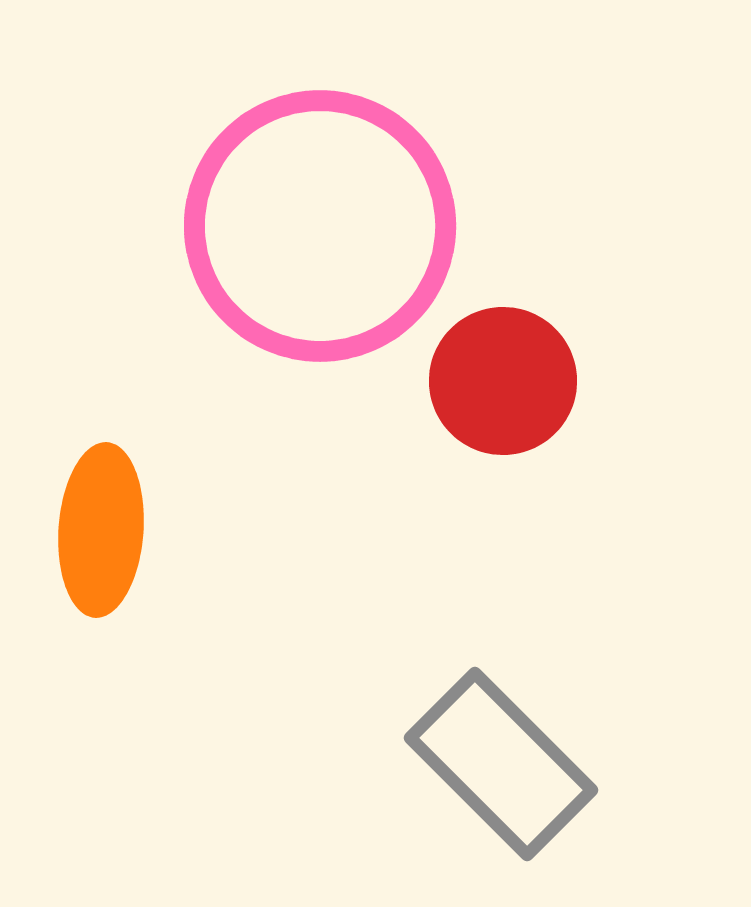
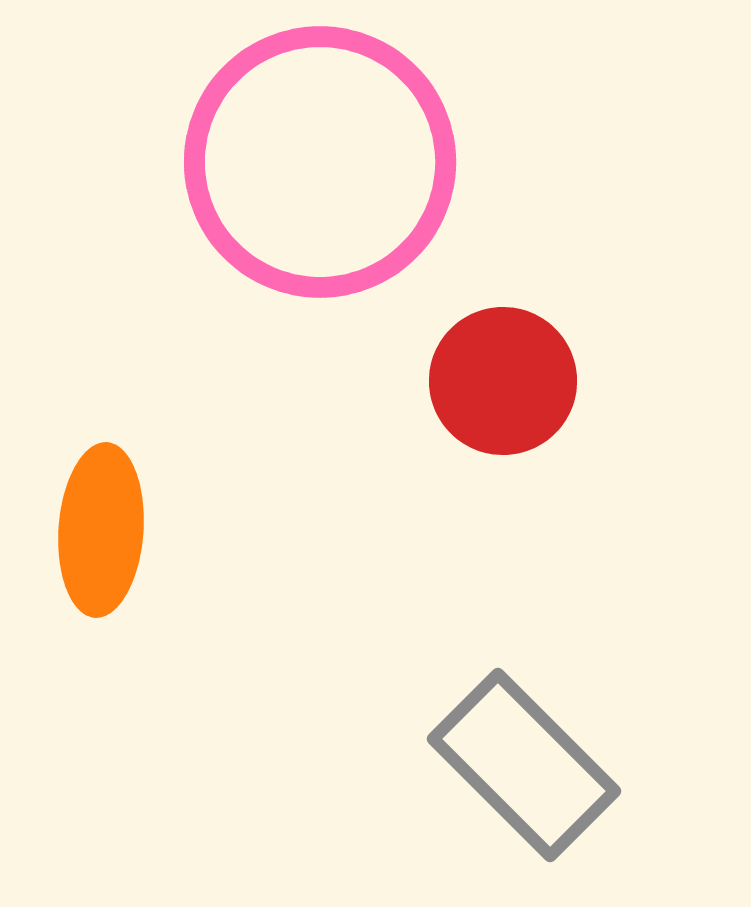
pink circle: moved 64 px up
gray rectangle: moved 23 px right, 1 px down
